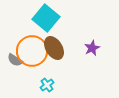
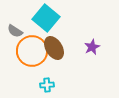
purple star: moved 1 px up
gray semicircle: moved 29 px up
cyan cross: rotated 32 degrees clockwise
